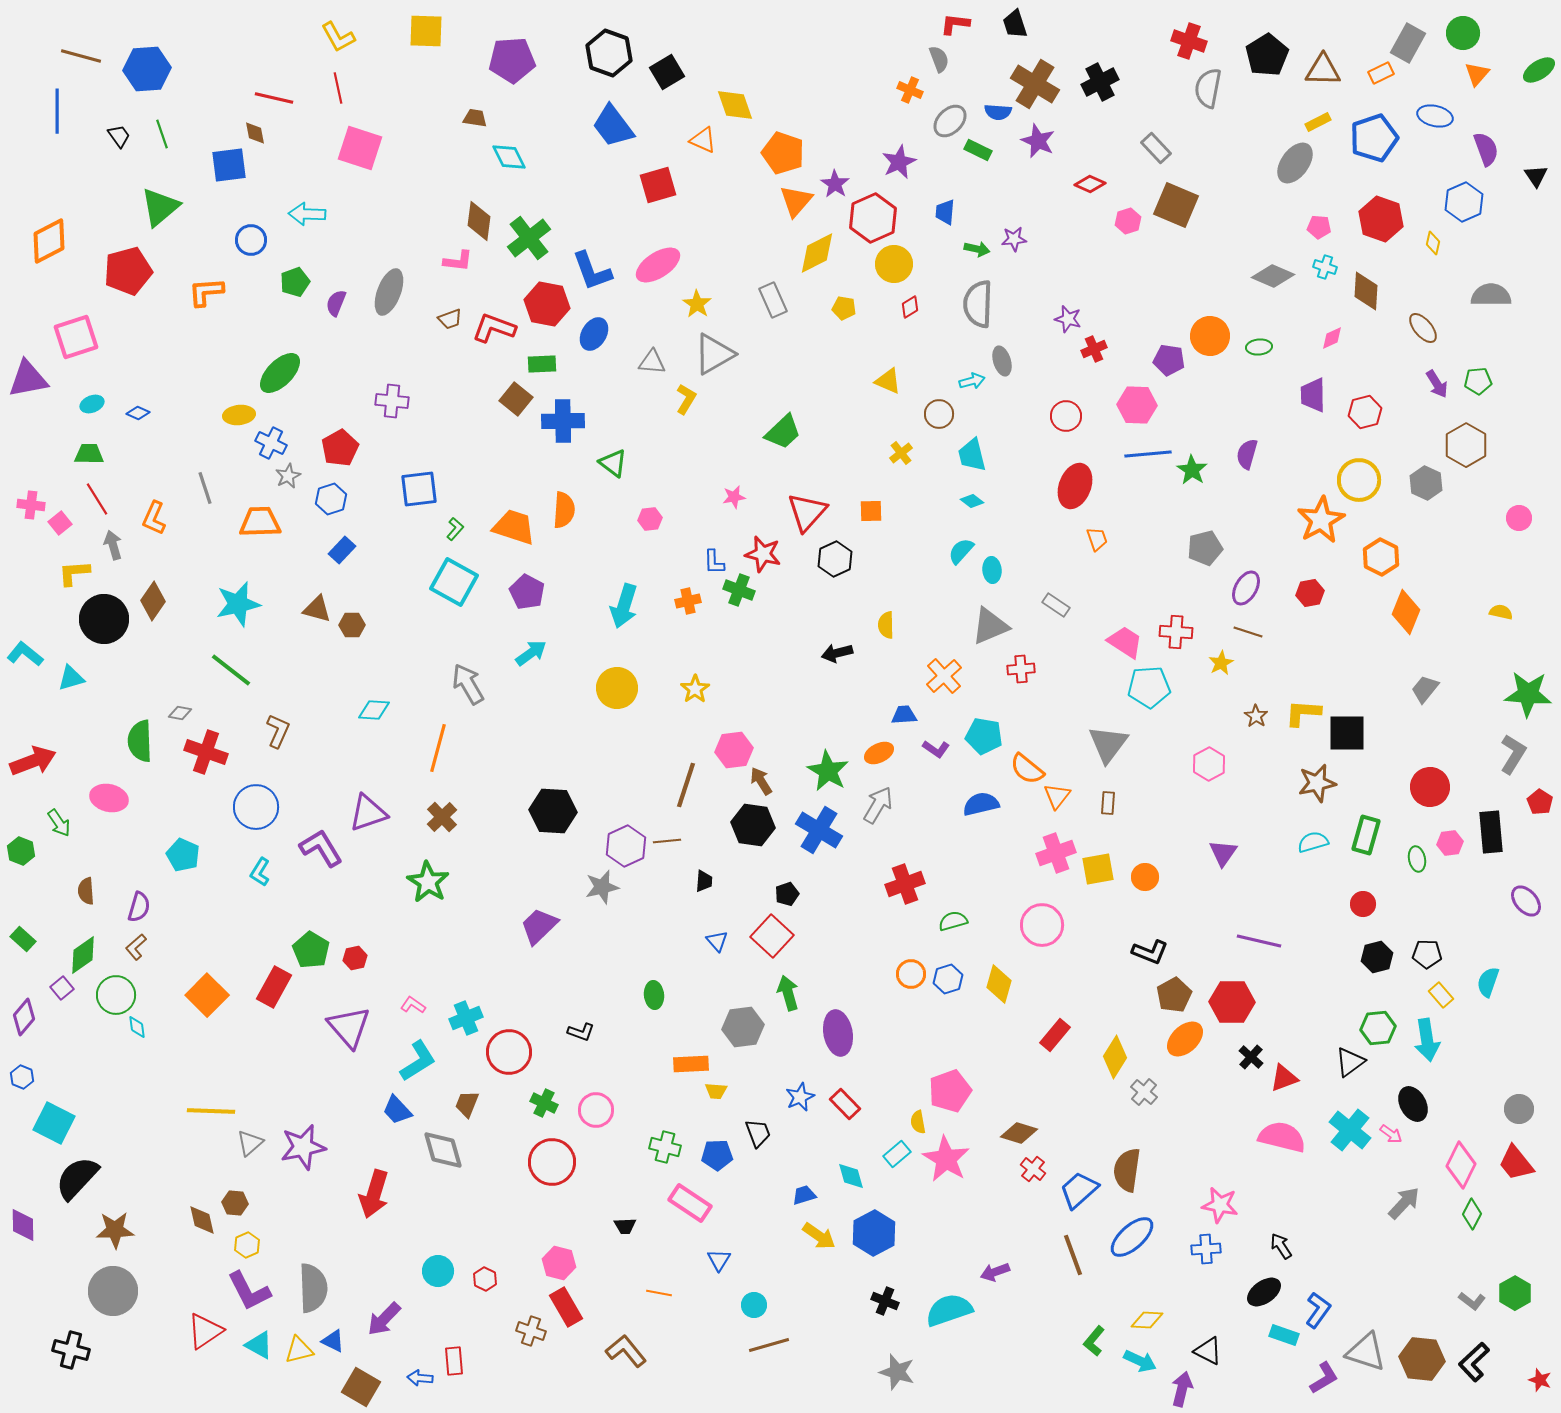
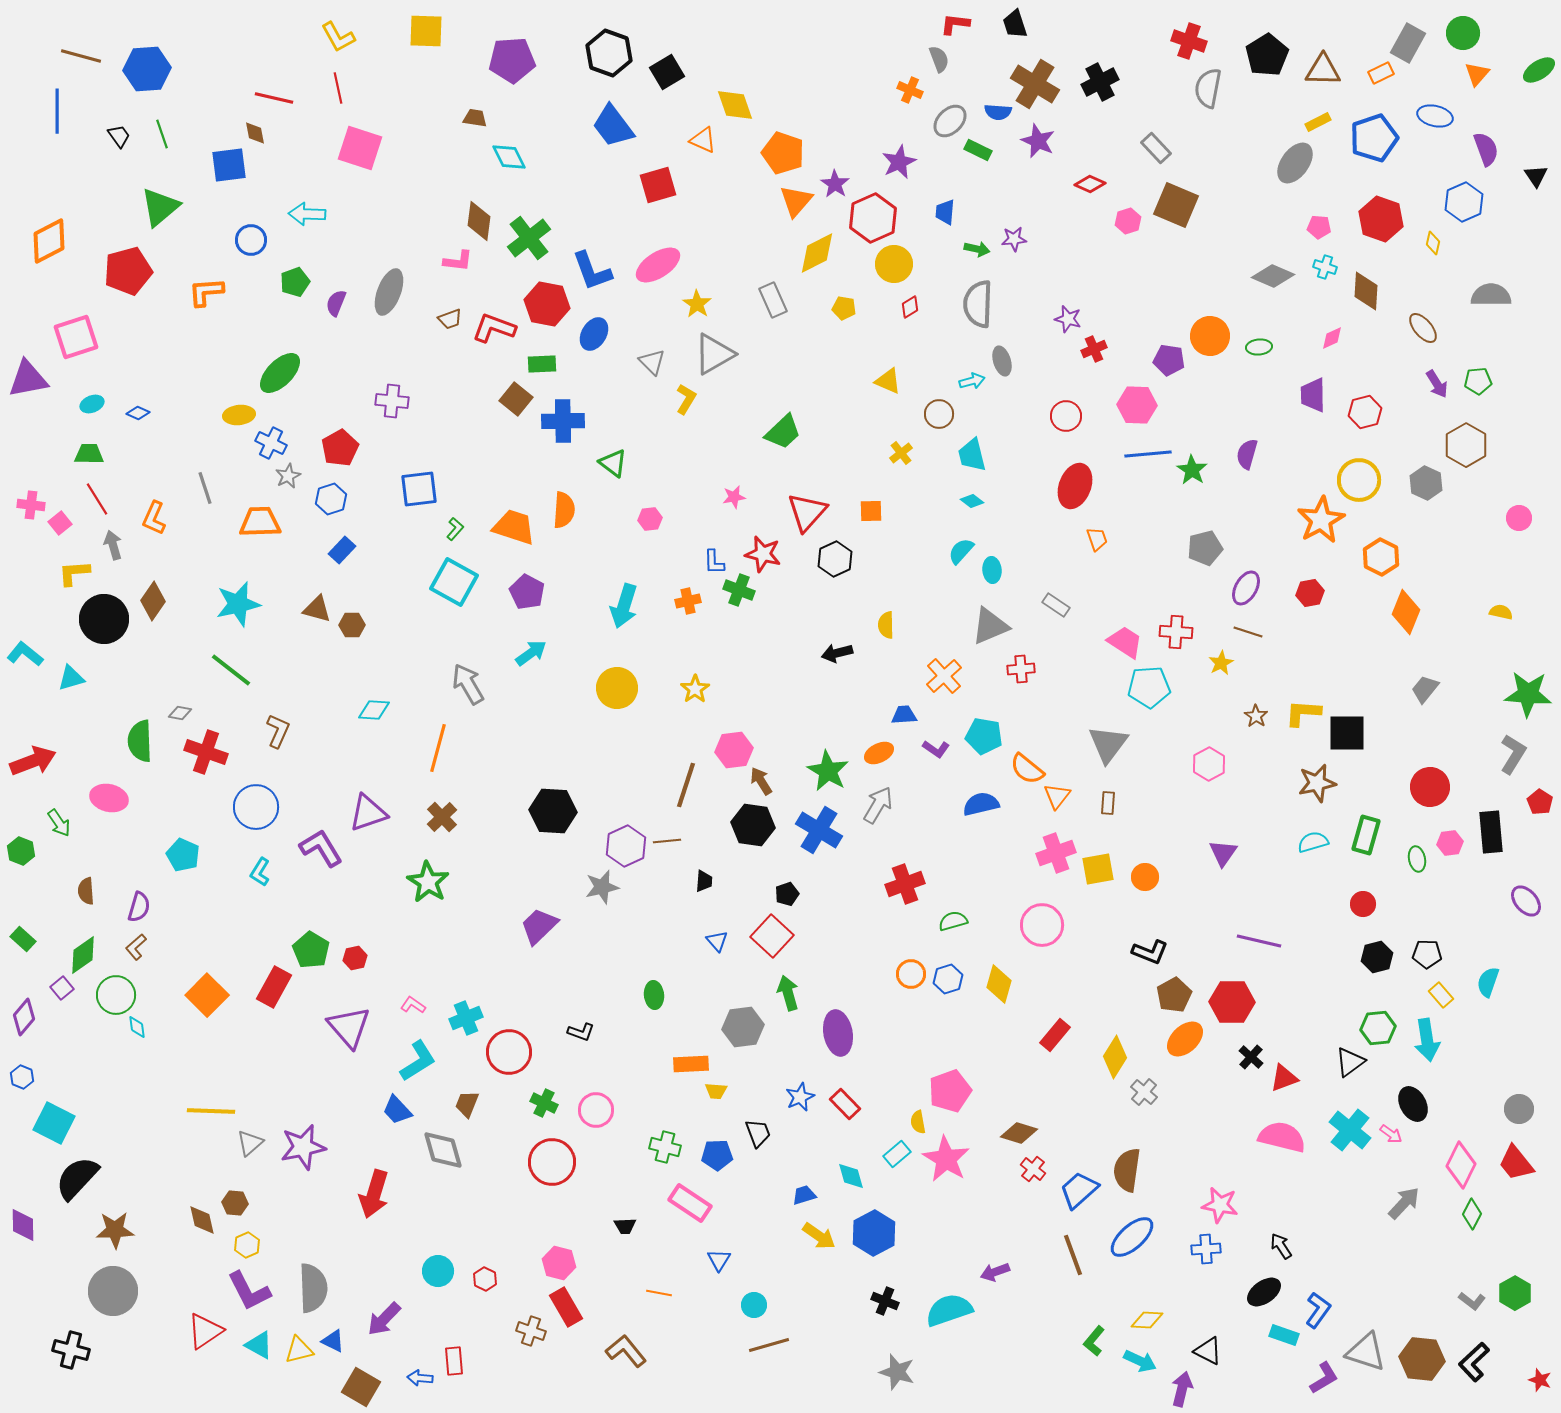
gray triangle at (652, 362): rotated 40 degrees clockwise
